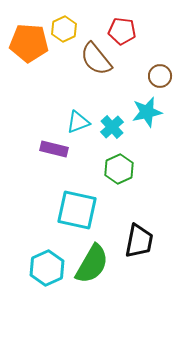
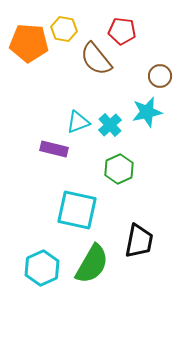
yellow hexagon: rotated 25 degrees counterclockwise
cyan cross: moved 2 px left, 2 px up
cyan hexagon: moved 5 px left
